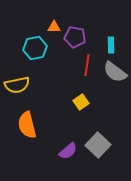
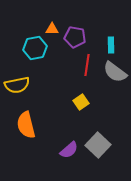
orange triangle: moved 2 px left, 2 px down
orange semicircle: moved 1 px left
purple semicircle: moved 1 px right, 1 px up
